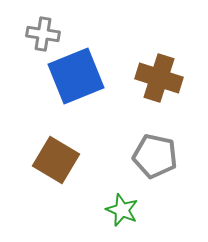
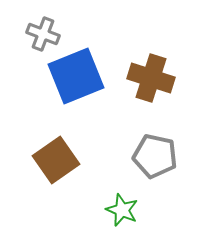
gray cross: rotated 12 degrees clockwise
brown cross: moved 8 px left
brown square: rotated 24 degrees clockwise
